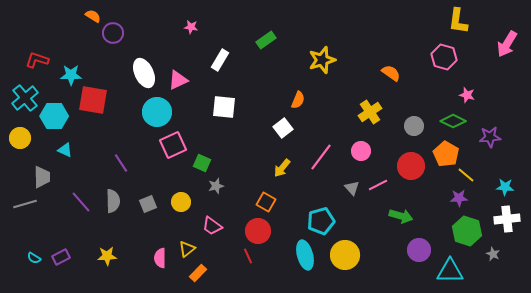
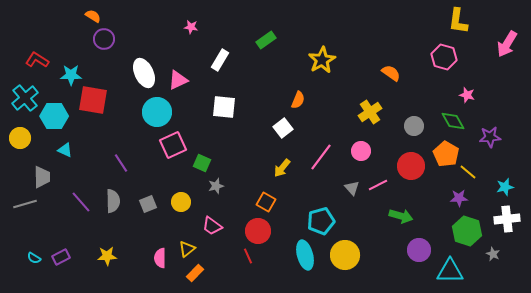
purple circle at (113, 33): moved 9 px left, 6 px down
red L-shape at (37, 60): rotated 15 degrees clockwise
yellow star at (322, 60): rotated 12 degrees counterclockwise
green diamond at (453, 121): rotated 35 degrees clockwise
yellow line at (466, 175): moved 2 px right, 3 px up
cyan star at (505, 187): rotated 18 degrees counterclockwise
orange rectangle at (198, 273): moved 3 px left
